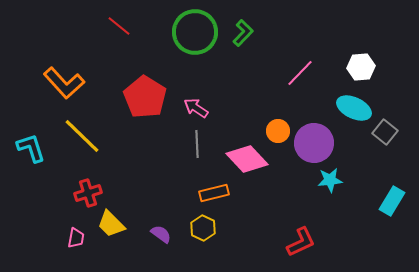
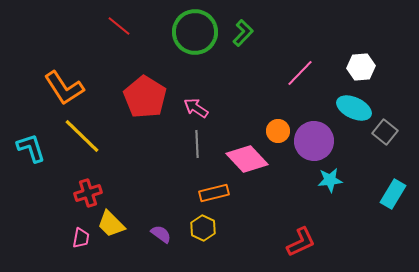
orange L-shape: moved 5 px down; rotated 9 degrees clockwise
purple circle: moved 2 px up
cyan rectangle: moved 1 px right, 7 px up
pink trapezoid: moved 5 px right
